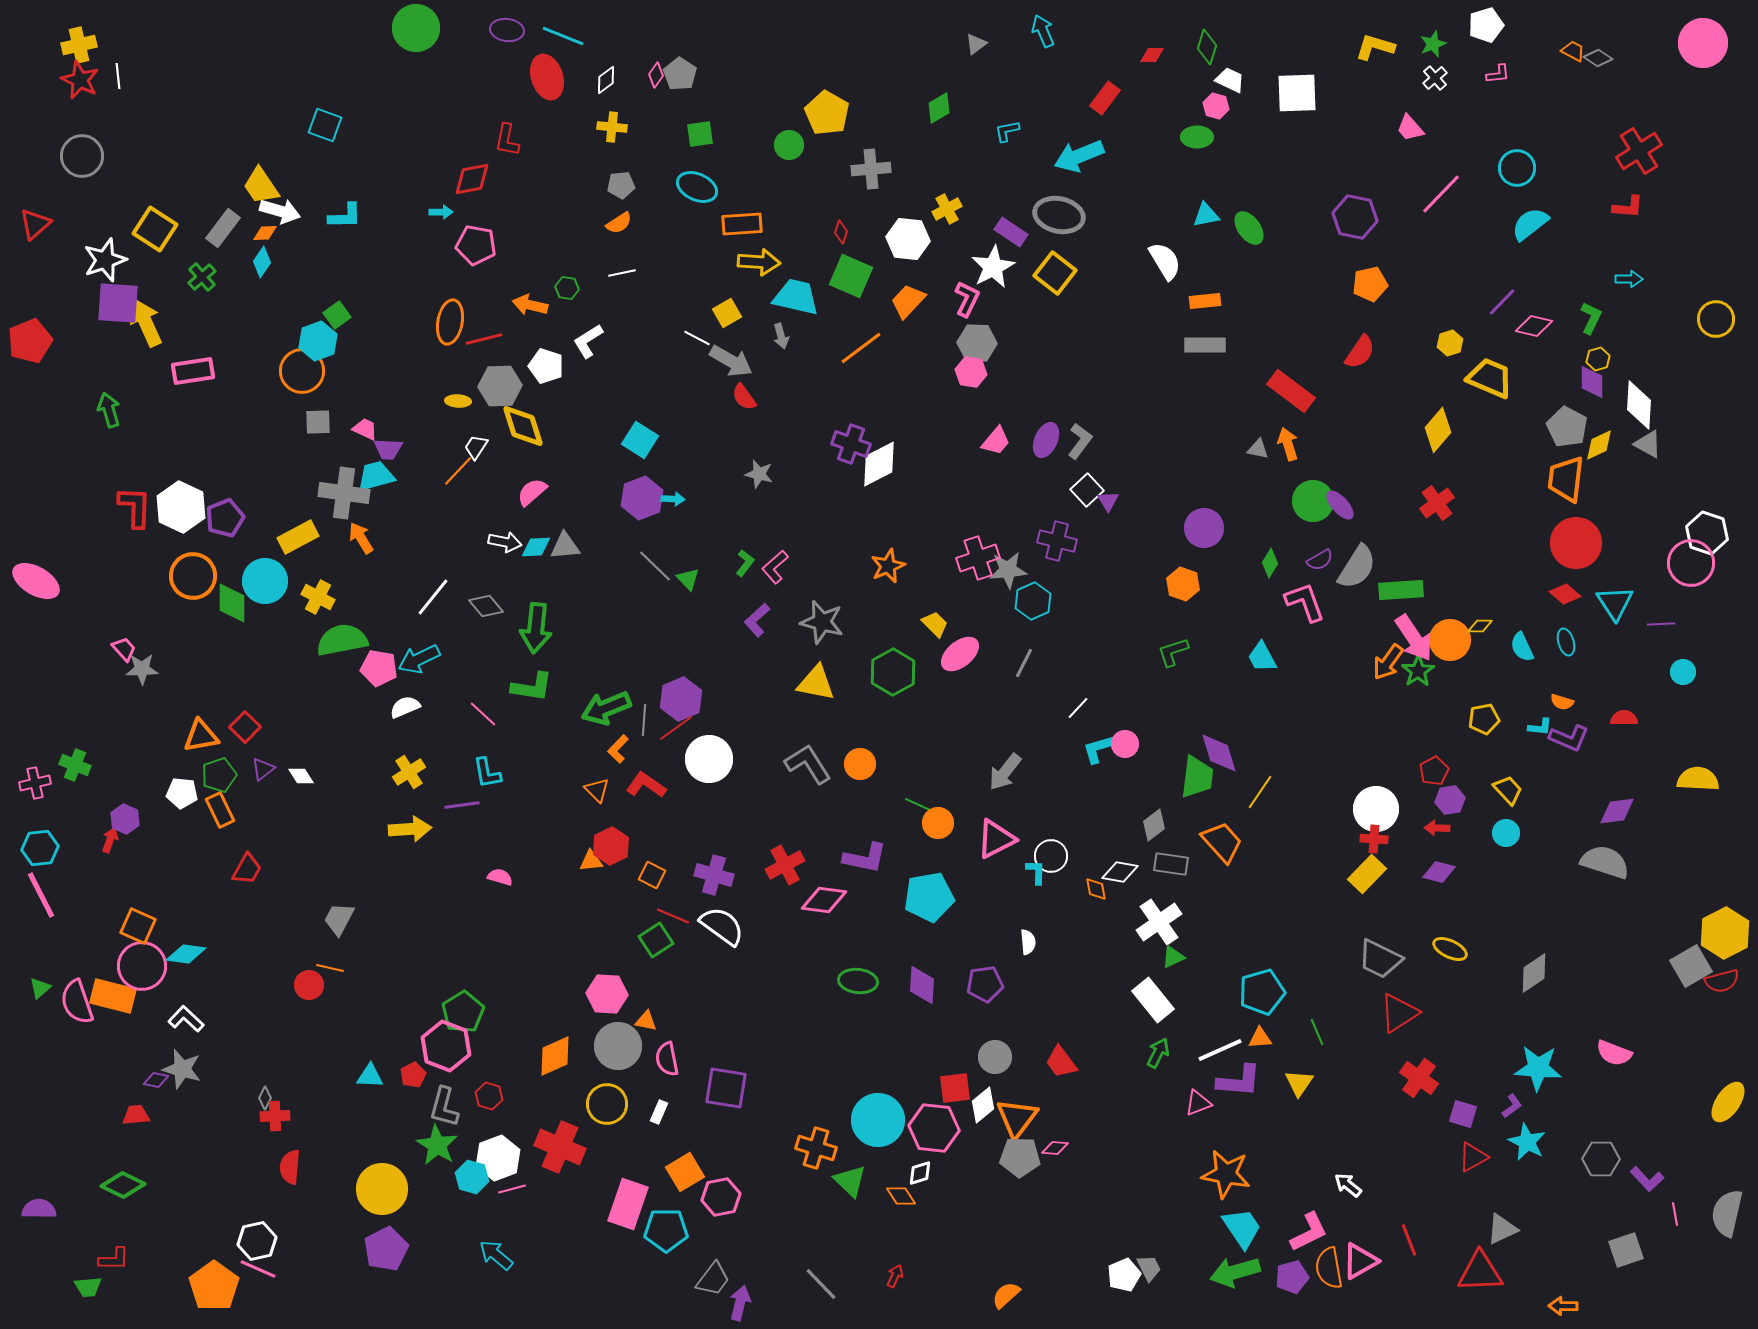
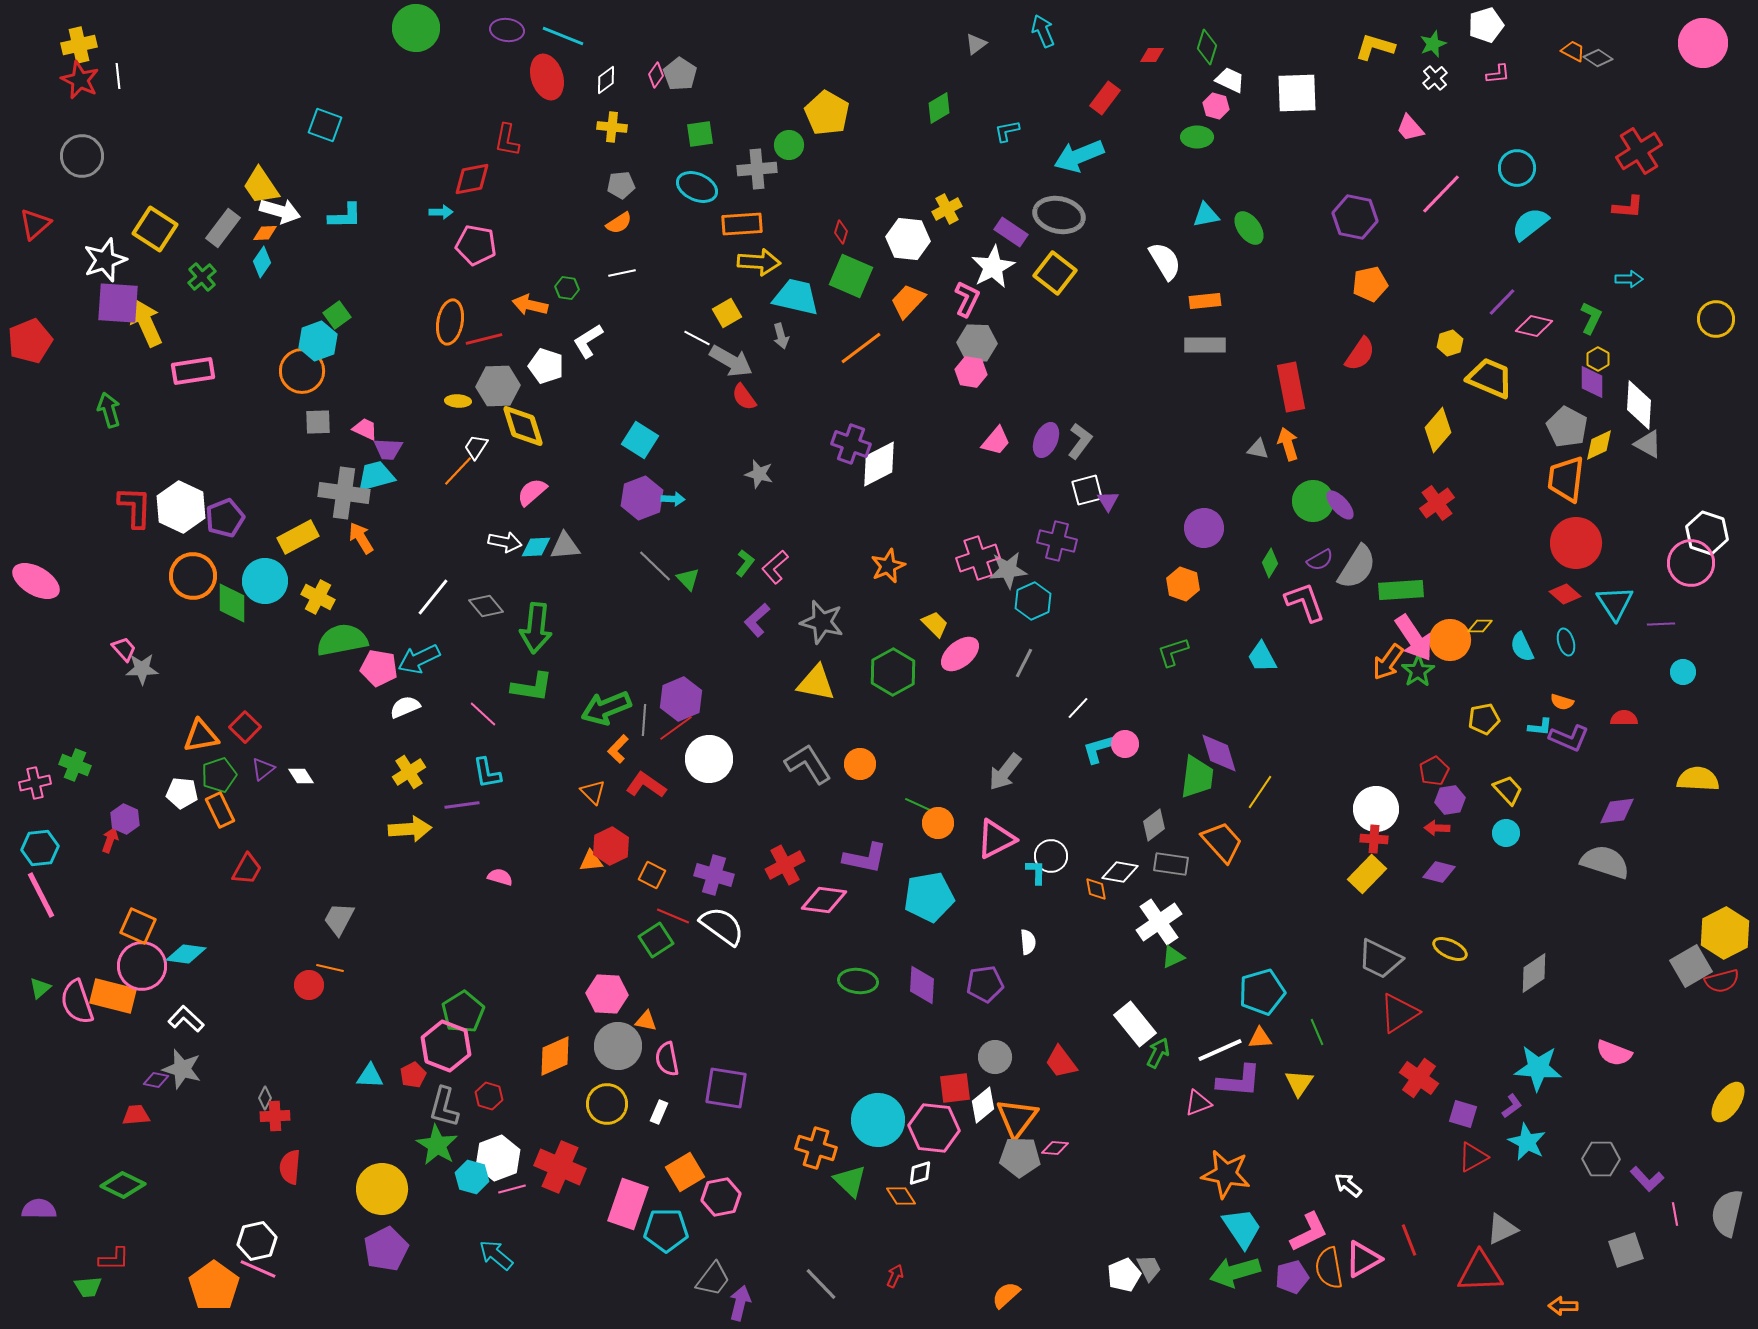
gray cross at (871, 169): moved 114 px left
red semicircle at (1360, 352): moved 2 px down
yellow hexagon at (1598, 359): rotated 15 degrees counterclockwise
gray hexagon at (500, 386): moved 2 px left
red rectangle at (1291, 391): moved 4 px up; rotated 42 degrees clockwise
white square at (1087, 490): rotated 28 degrees clockwise
orange triangle at (597, 790): moved 4 px left, 2 px down
white rectangle at (1153, 1000): moved 18 px left, 24 px down
red cross at (560, 1147): moved 20 px down
pink triangle at (1360, 1261): moved 3 px right, 2 px up
